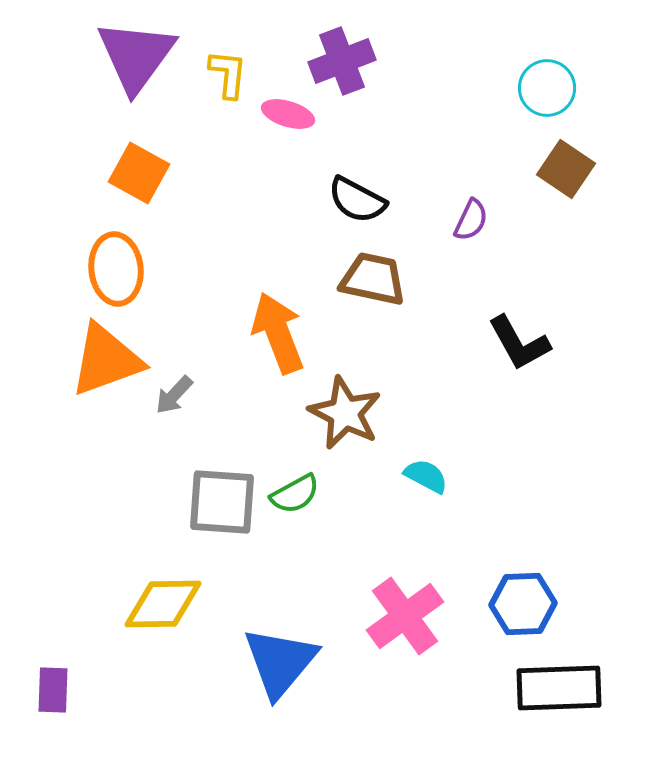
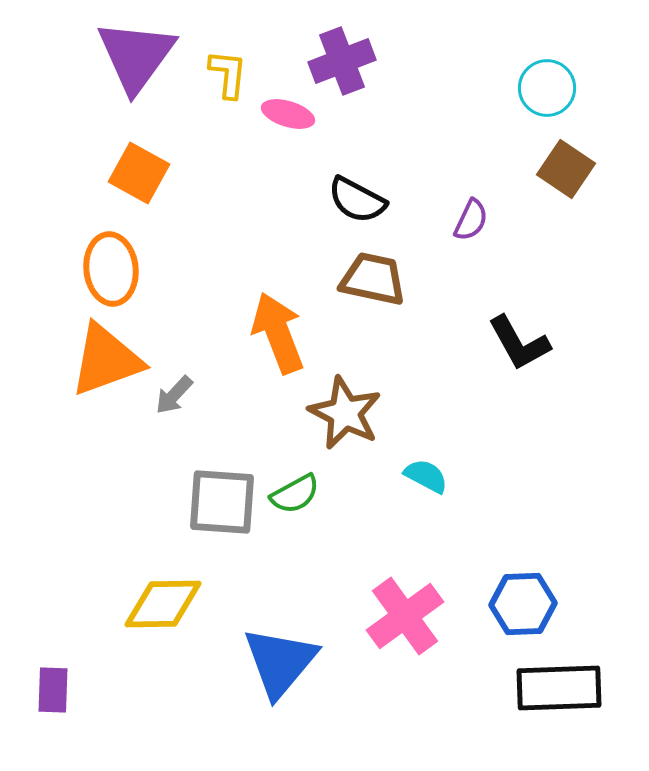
orange ellipse: moved 5 px left
